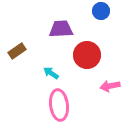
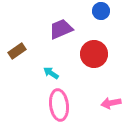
purple trapezoid: rotated 20 degrees counterclockwise
red circle: moved 7 px right, 1 px up
pink arrow: moved 1 px right, 17 px down
